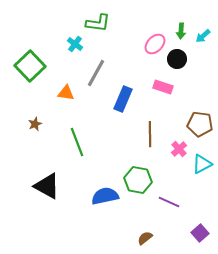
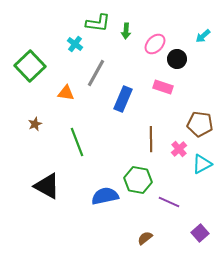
green arrow: moved 55 px left
brown line: moved 1 px right, 5 px down
